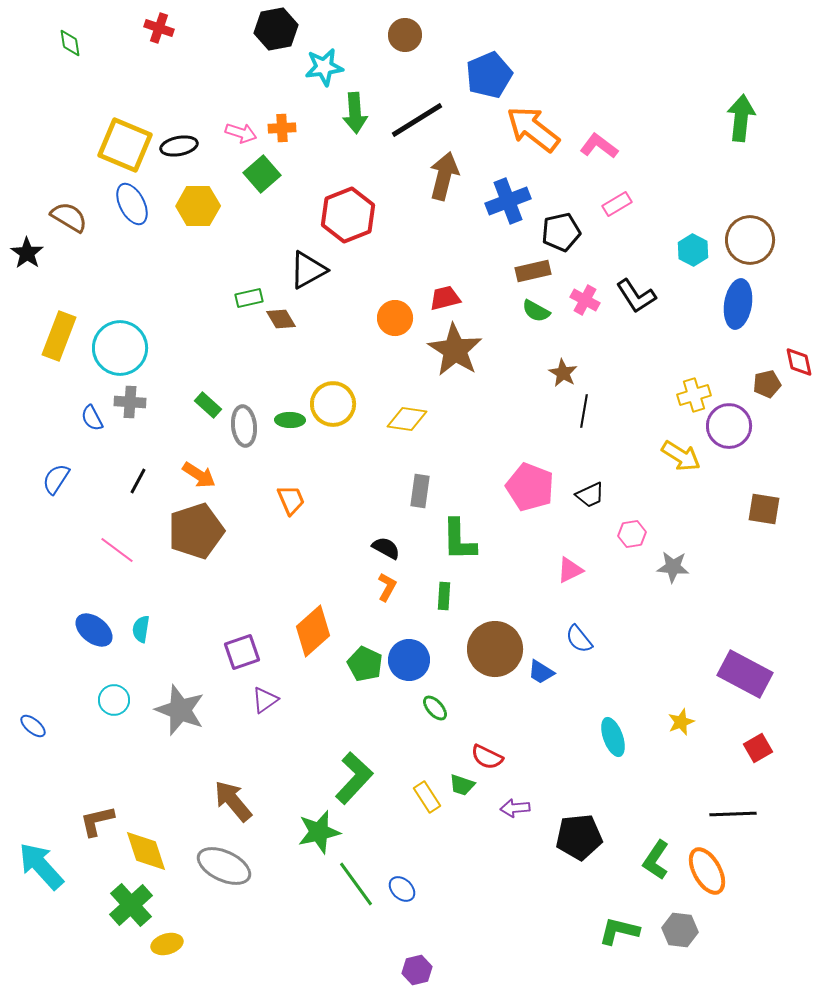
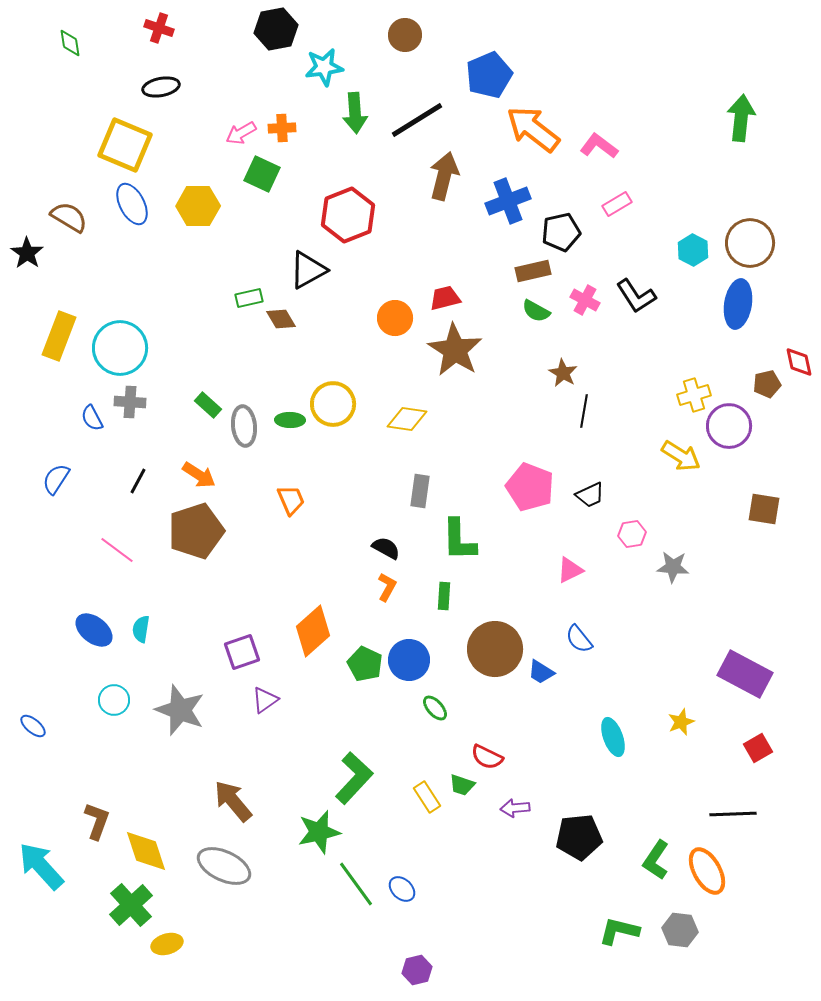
pink arrow at (241, 133): rotated 132 degrees clockwise
black ellipse at (179, 146): moved 18 px left, 59 px up
green square at (262, 174): rotated 24 degrees counterclockwise
brown circle at (750, 240): moved 3 px down
brown L-shape at (97, 821): rotated 123 degrees clockwise
